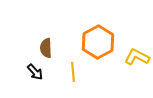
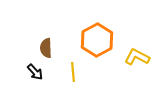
orange hexagon: moved 1 px left, 2 px up
